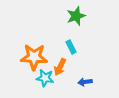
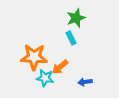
green star: moved 2 px down
cyan rectangle: moved 9 px up
orange arrow: rotated 24 degrees clockwise
